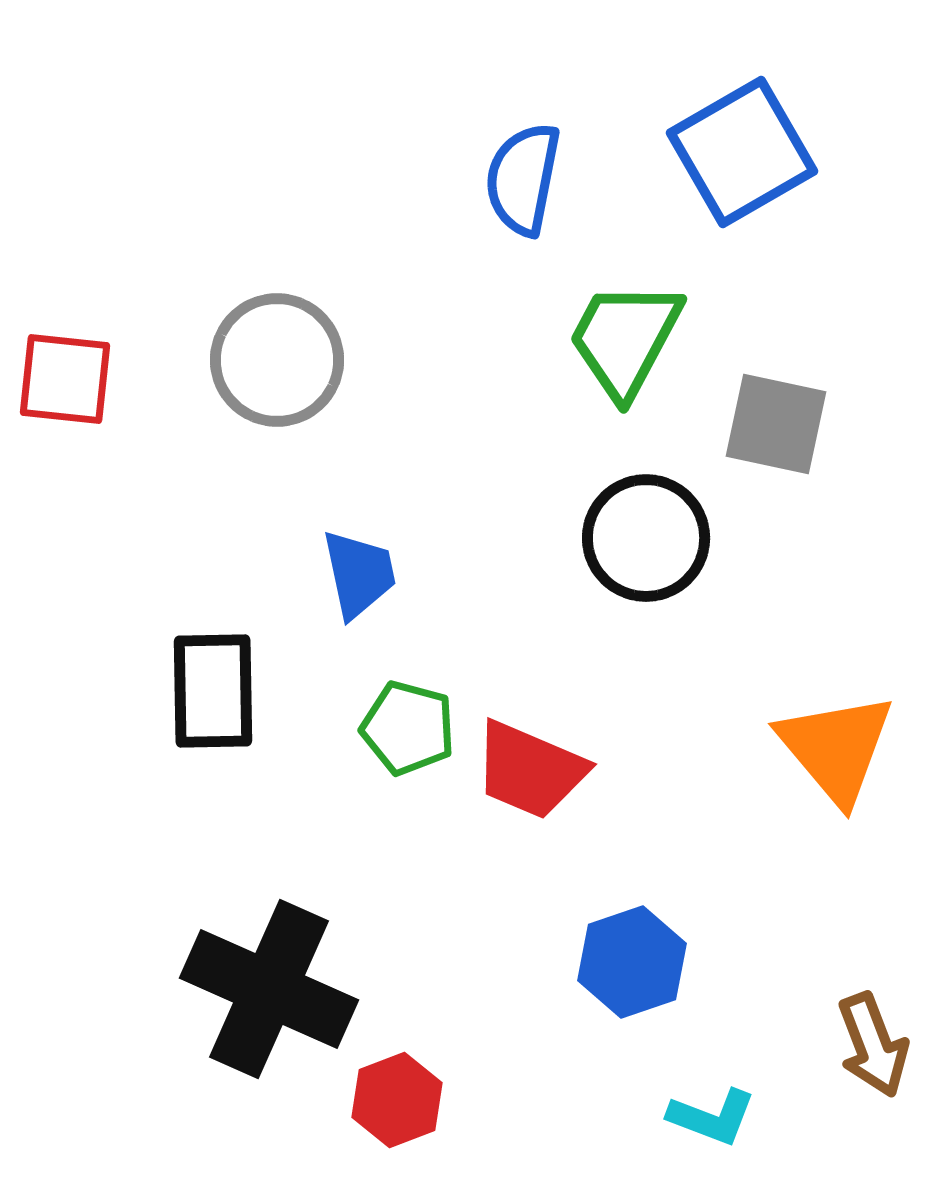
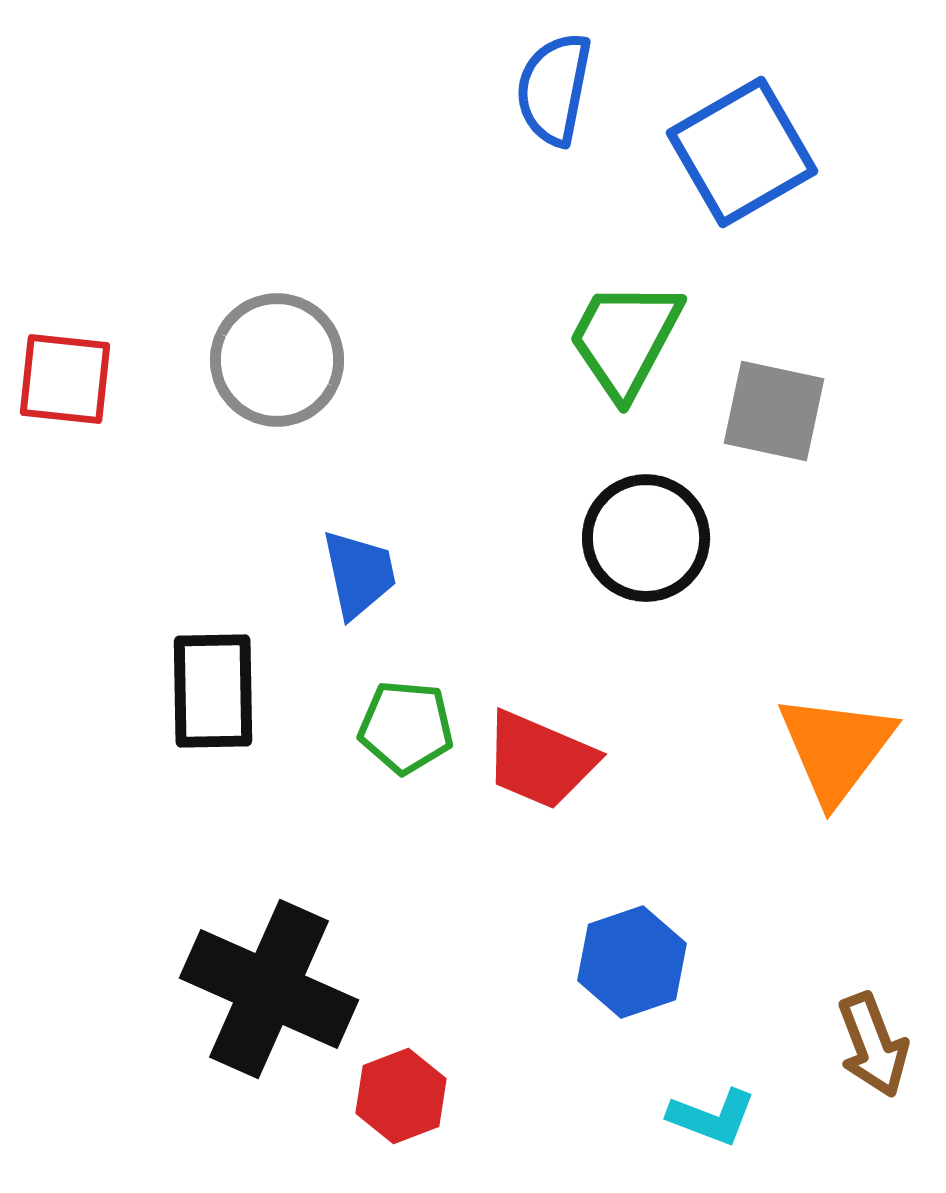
blue semicircle: moved 31 px right, 90 px up
gray square: moved 2 px left, 13 px up
green pentagon: moved 2 px left, 1 px up; rotated 10 degrees counterclockwise
orange triangle: rotated 17 degrees clockwise
red trapezoid: moved 10 px right, 10 px up
red hexagon: moved 4 px right, 4 px up
